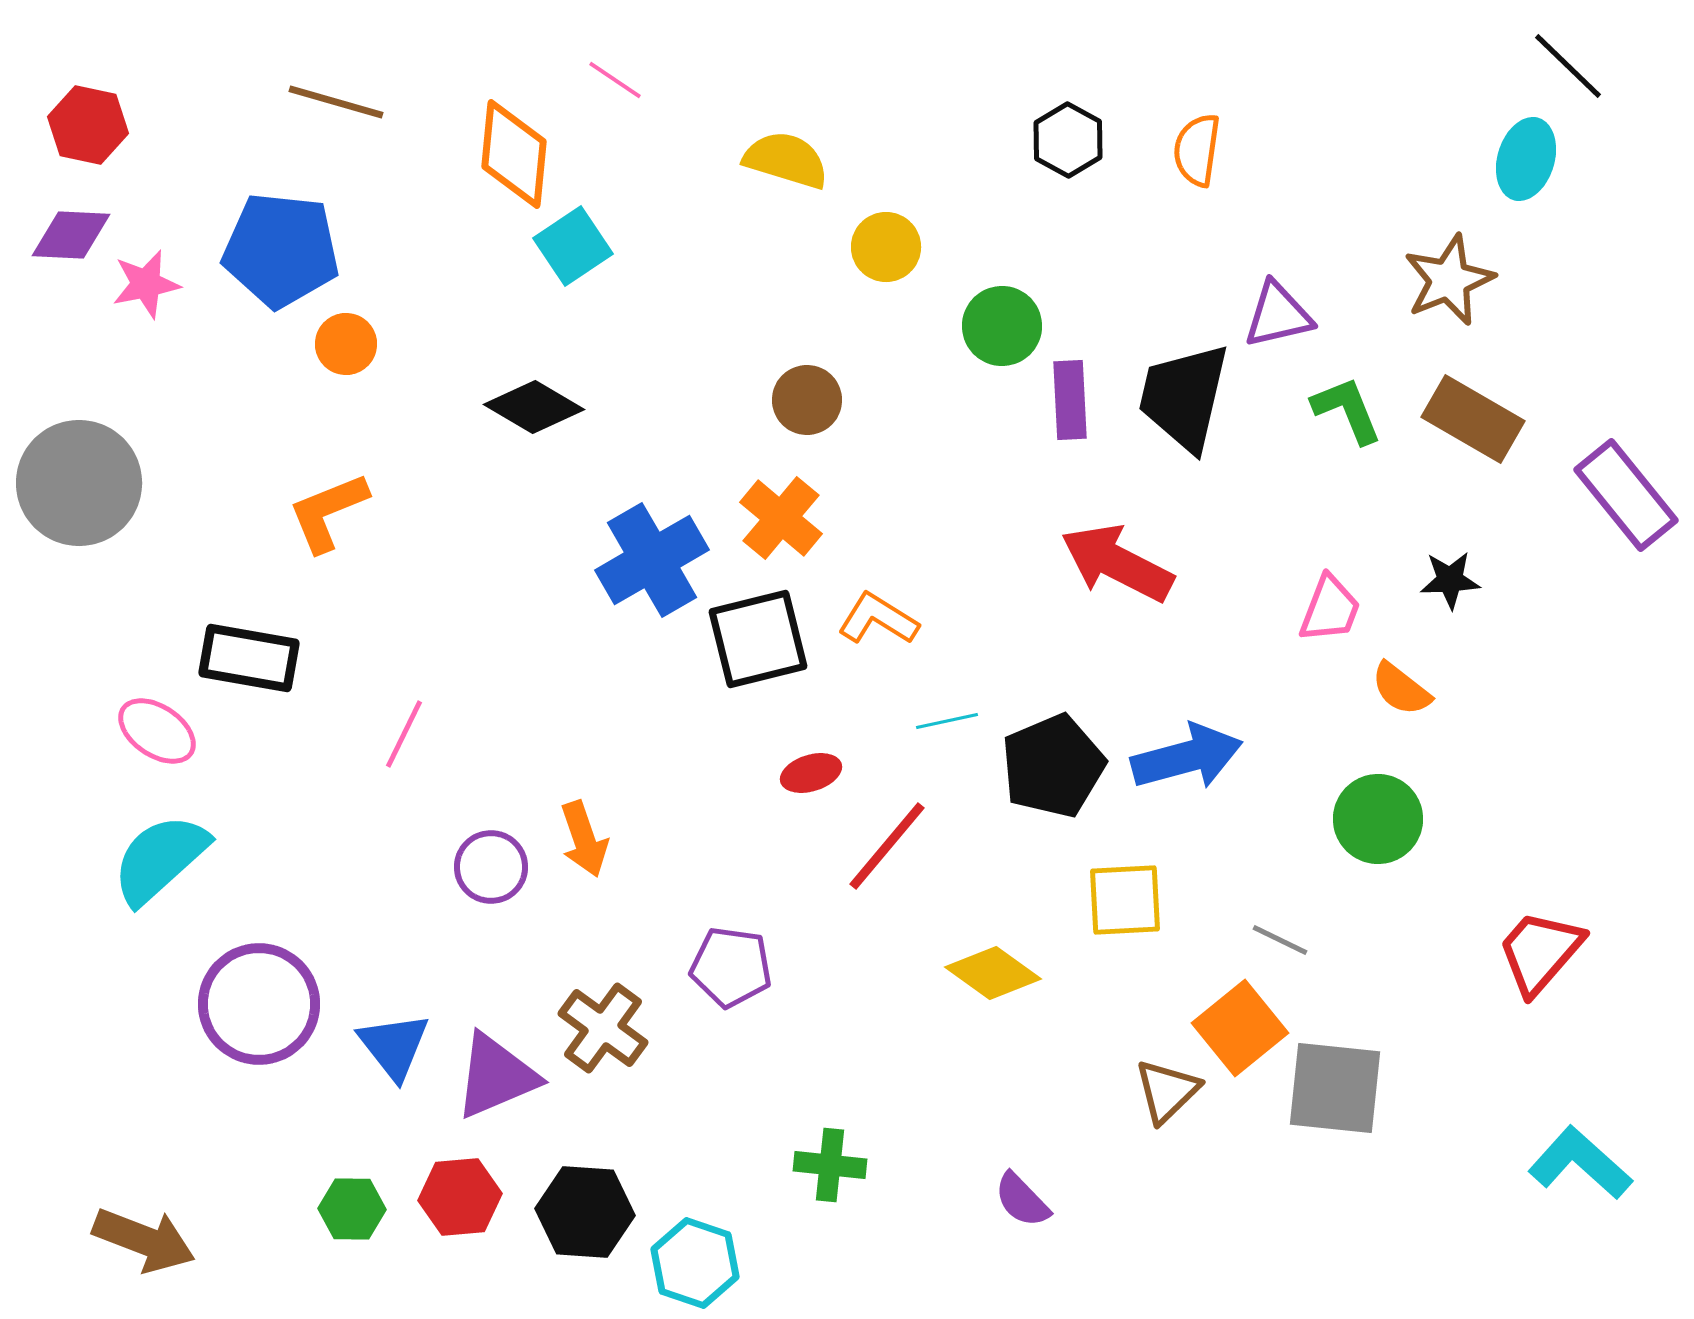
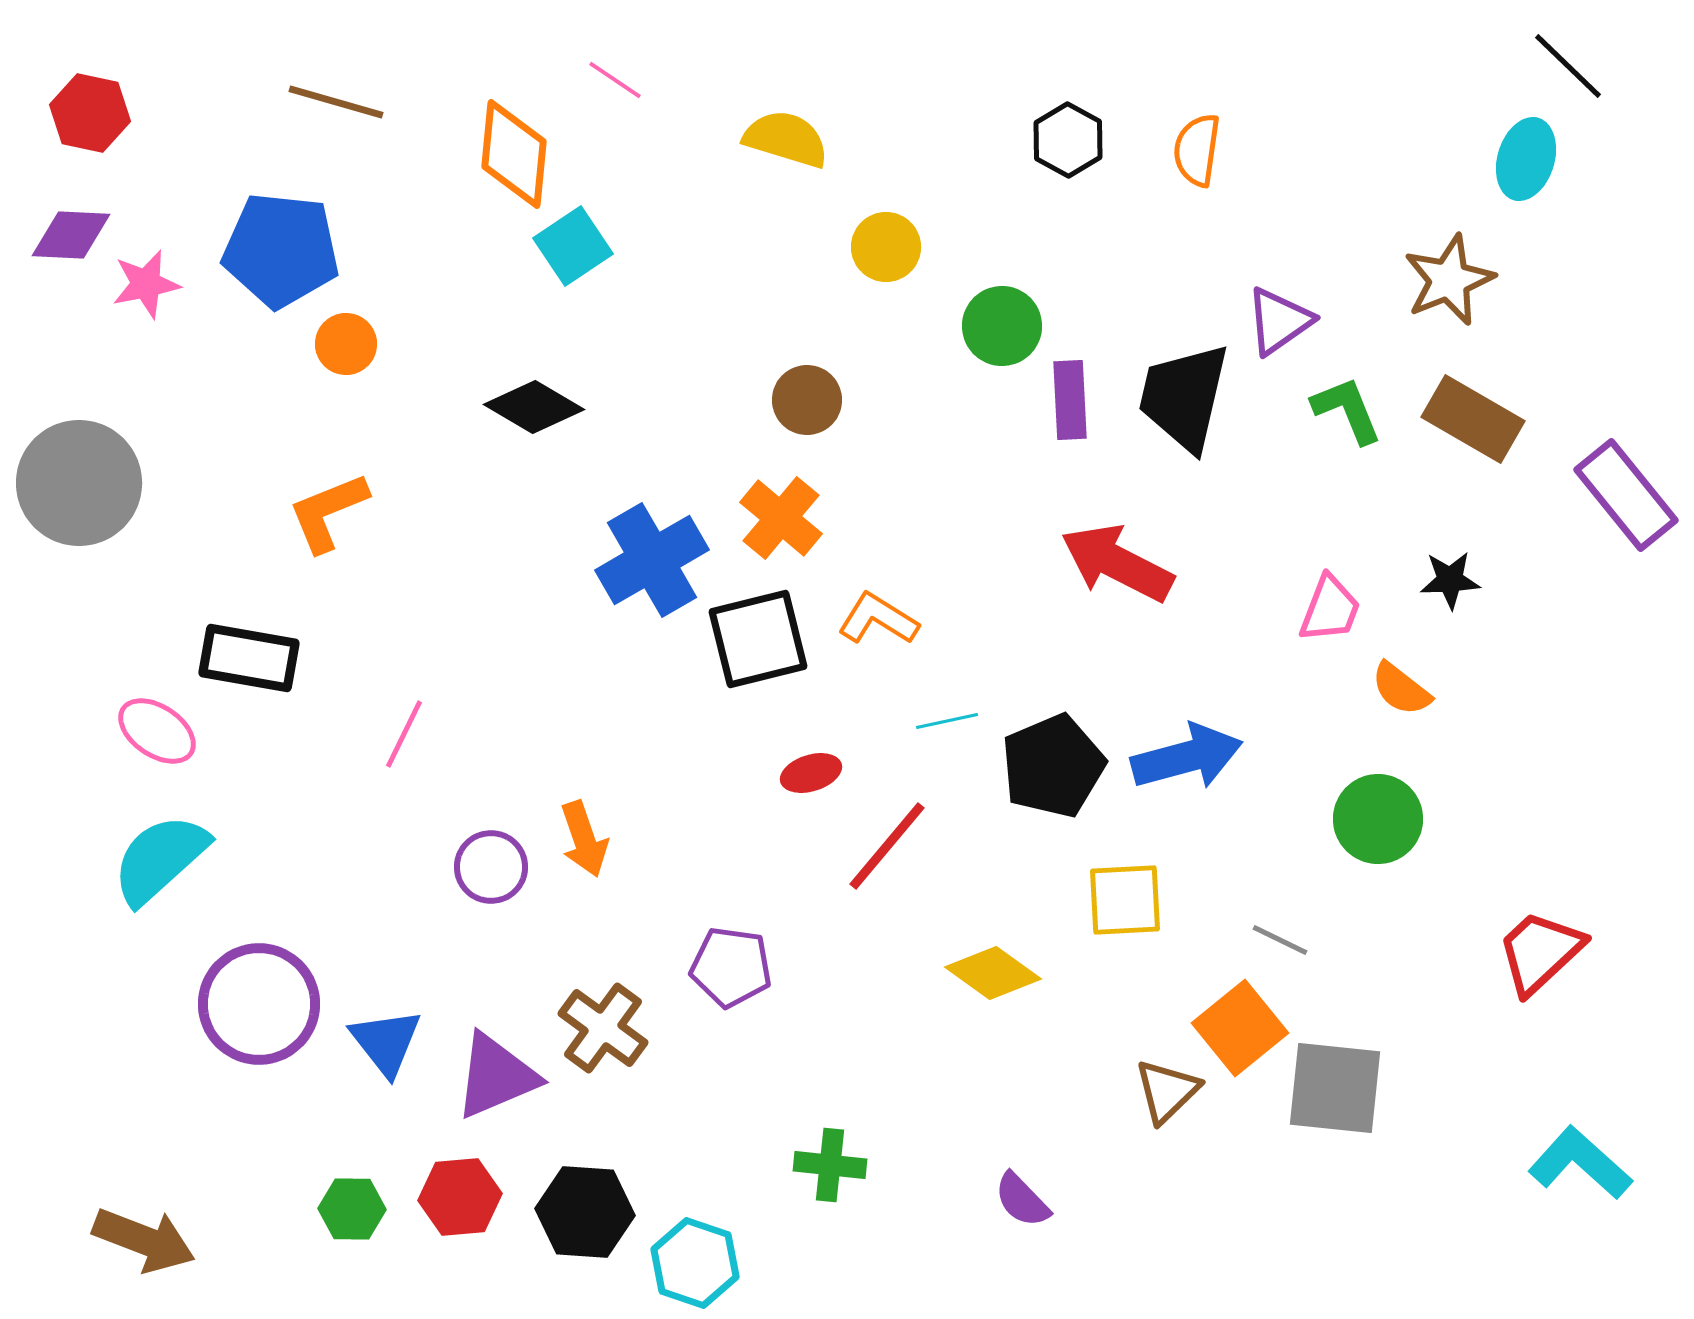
red hexagon at (88, 125): moved 2 px right, 12 px up
yellow semicircle at (786, 160): moved 21 px up
purple triangle at (1278, 315): moved 1 px right, 6 px down; rotated 22 degrees counterclockwise
red trapezoid at (1540, 952): rotated 6 degrees clockwise
blue triangle at (394, 1046): moved 8 px left, 4 px up
